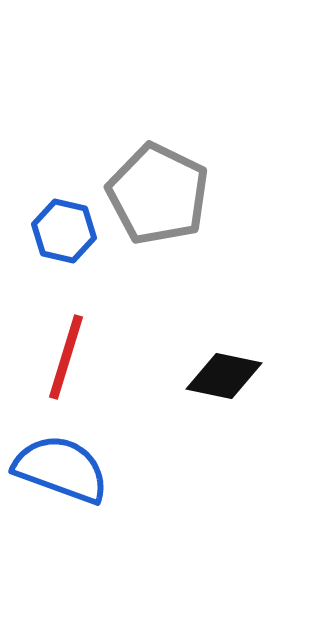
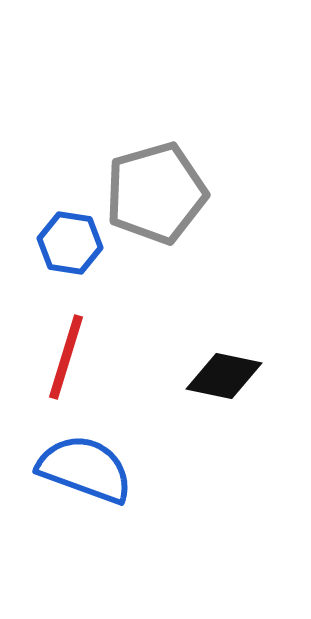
gray pentagon: moved 2 px left, 1 px up; rotated 30 degrees clockwise
blue hexagon: moved 6 px right, 12 px down; rotated 4 degrees counterclockwise
blue semicircle: moved 24 px right
